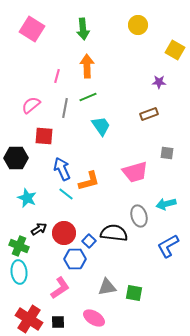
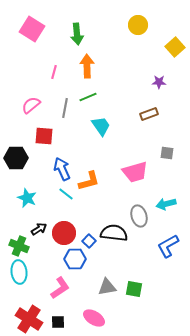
green arrow: moved 6 px left, 5 px down
yellow square: moved 3 px up; rotated 18 degrees clockwise
pink line: moved 3 px left, 4 px up
green square: moved 4 px up
